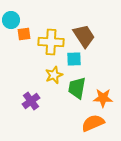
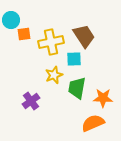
yellow cross: rotated 15 degrees counterclockwise
